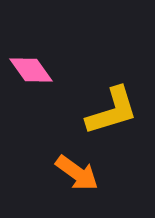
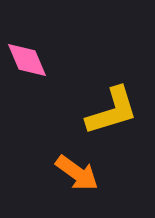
pink diamond: moved 4 px left, 10 px up; rotated 12 degrees clockwise
